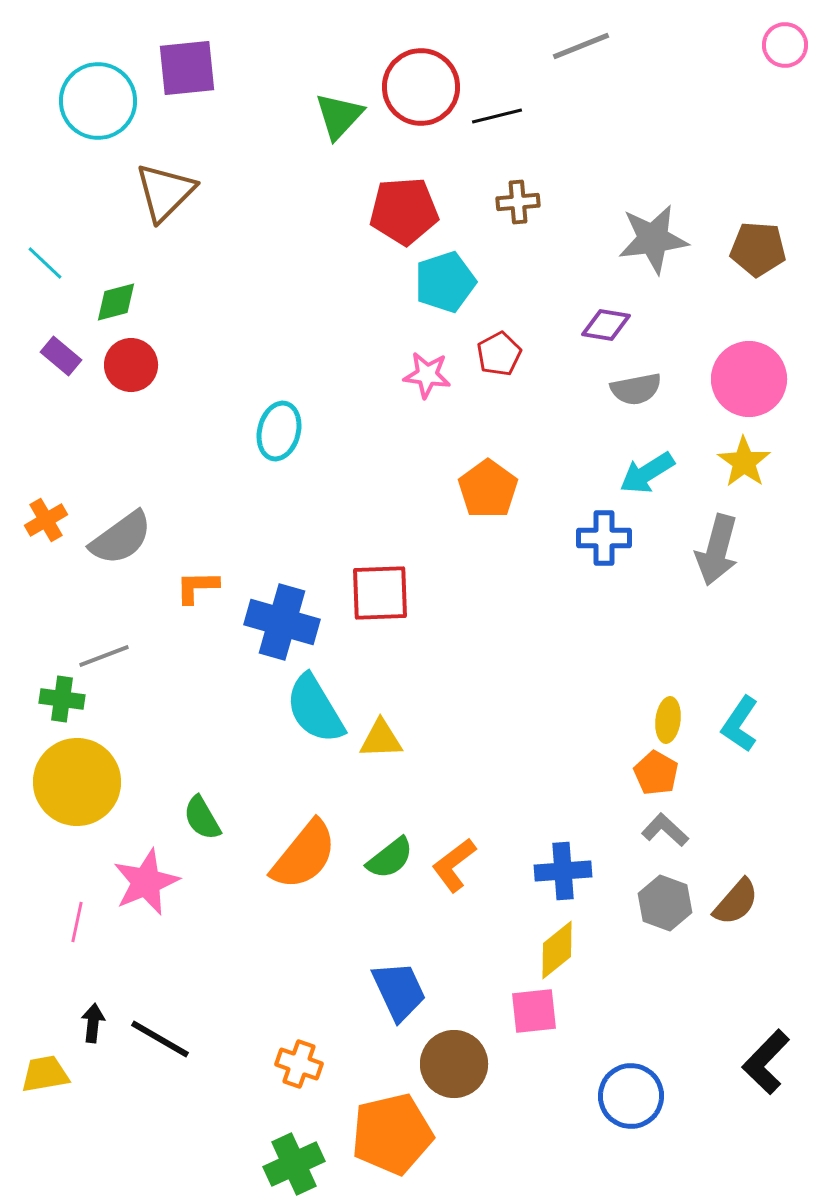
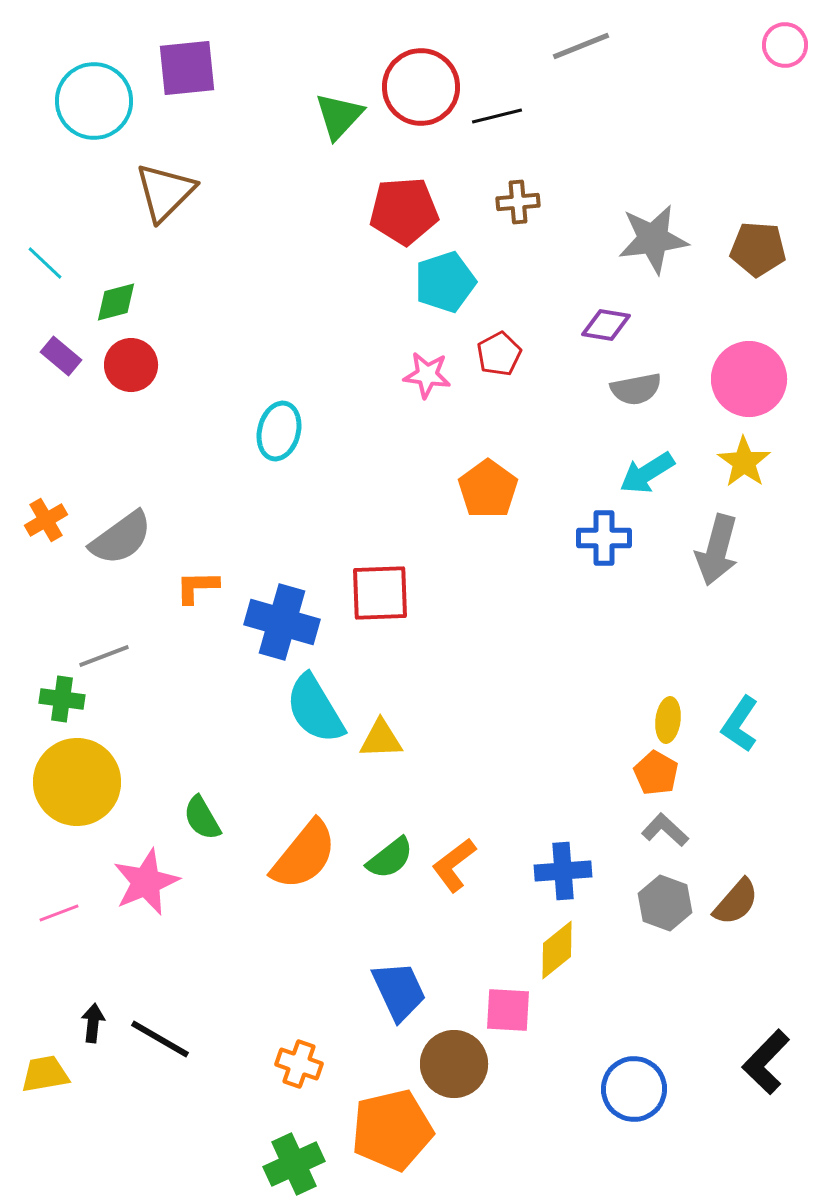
cyan circle at (98, 101): moved 4 px left
pink line at (77, 922): moved 18 px left, 9 px up; rotated 57 degrees clockwise
pink square at (534, 1011): moved 26 px left, 1 px up; rotated 9 degrees clockwise
blue circle at (631, 1096): moved 3 px right, 7 px up
orange pentagon at (392, 1134): moved 4 px up
